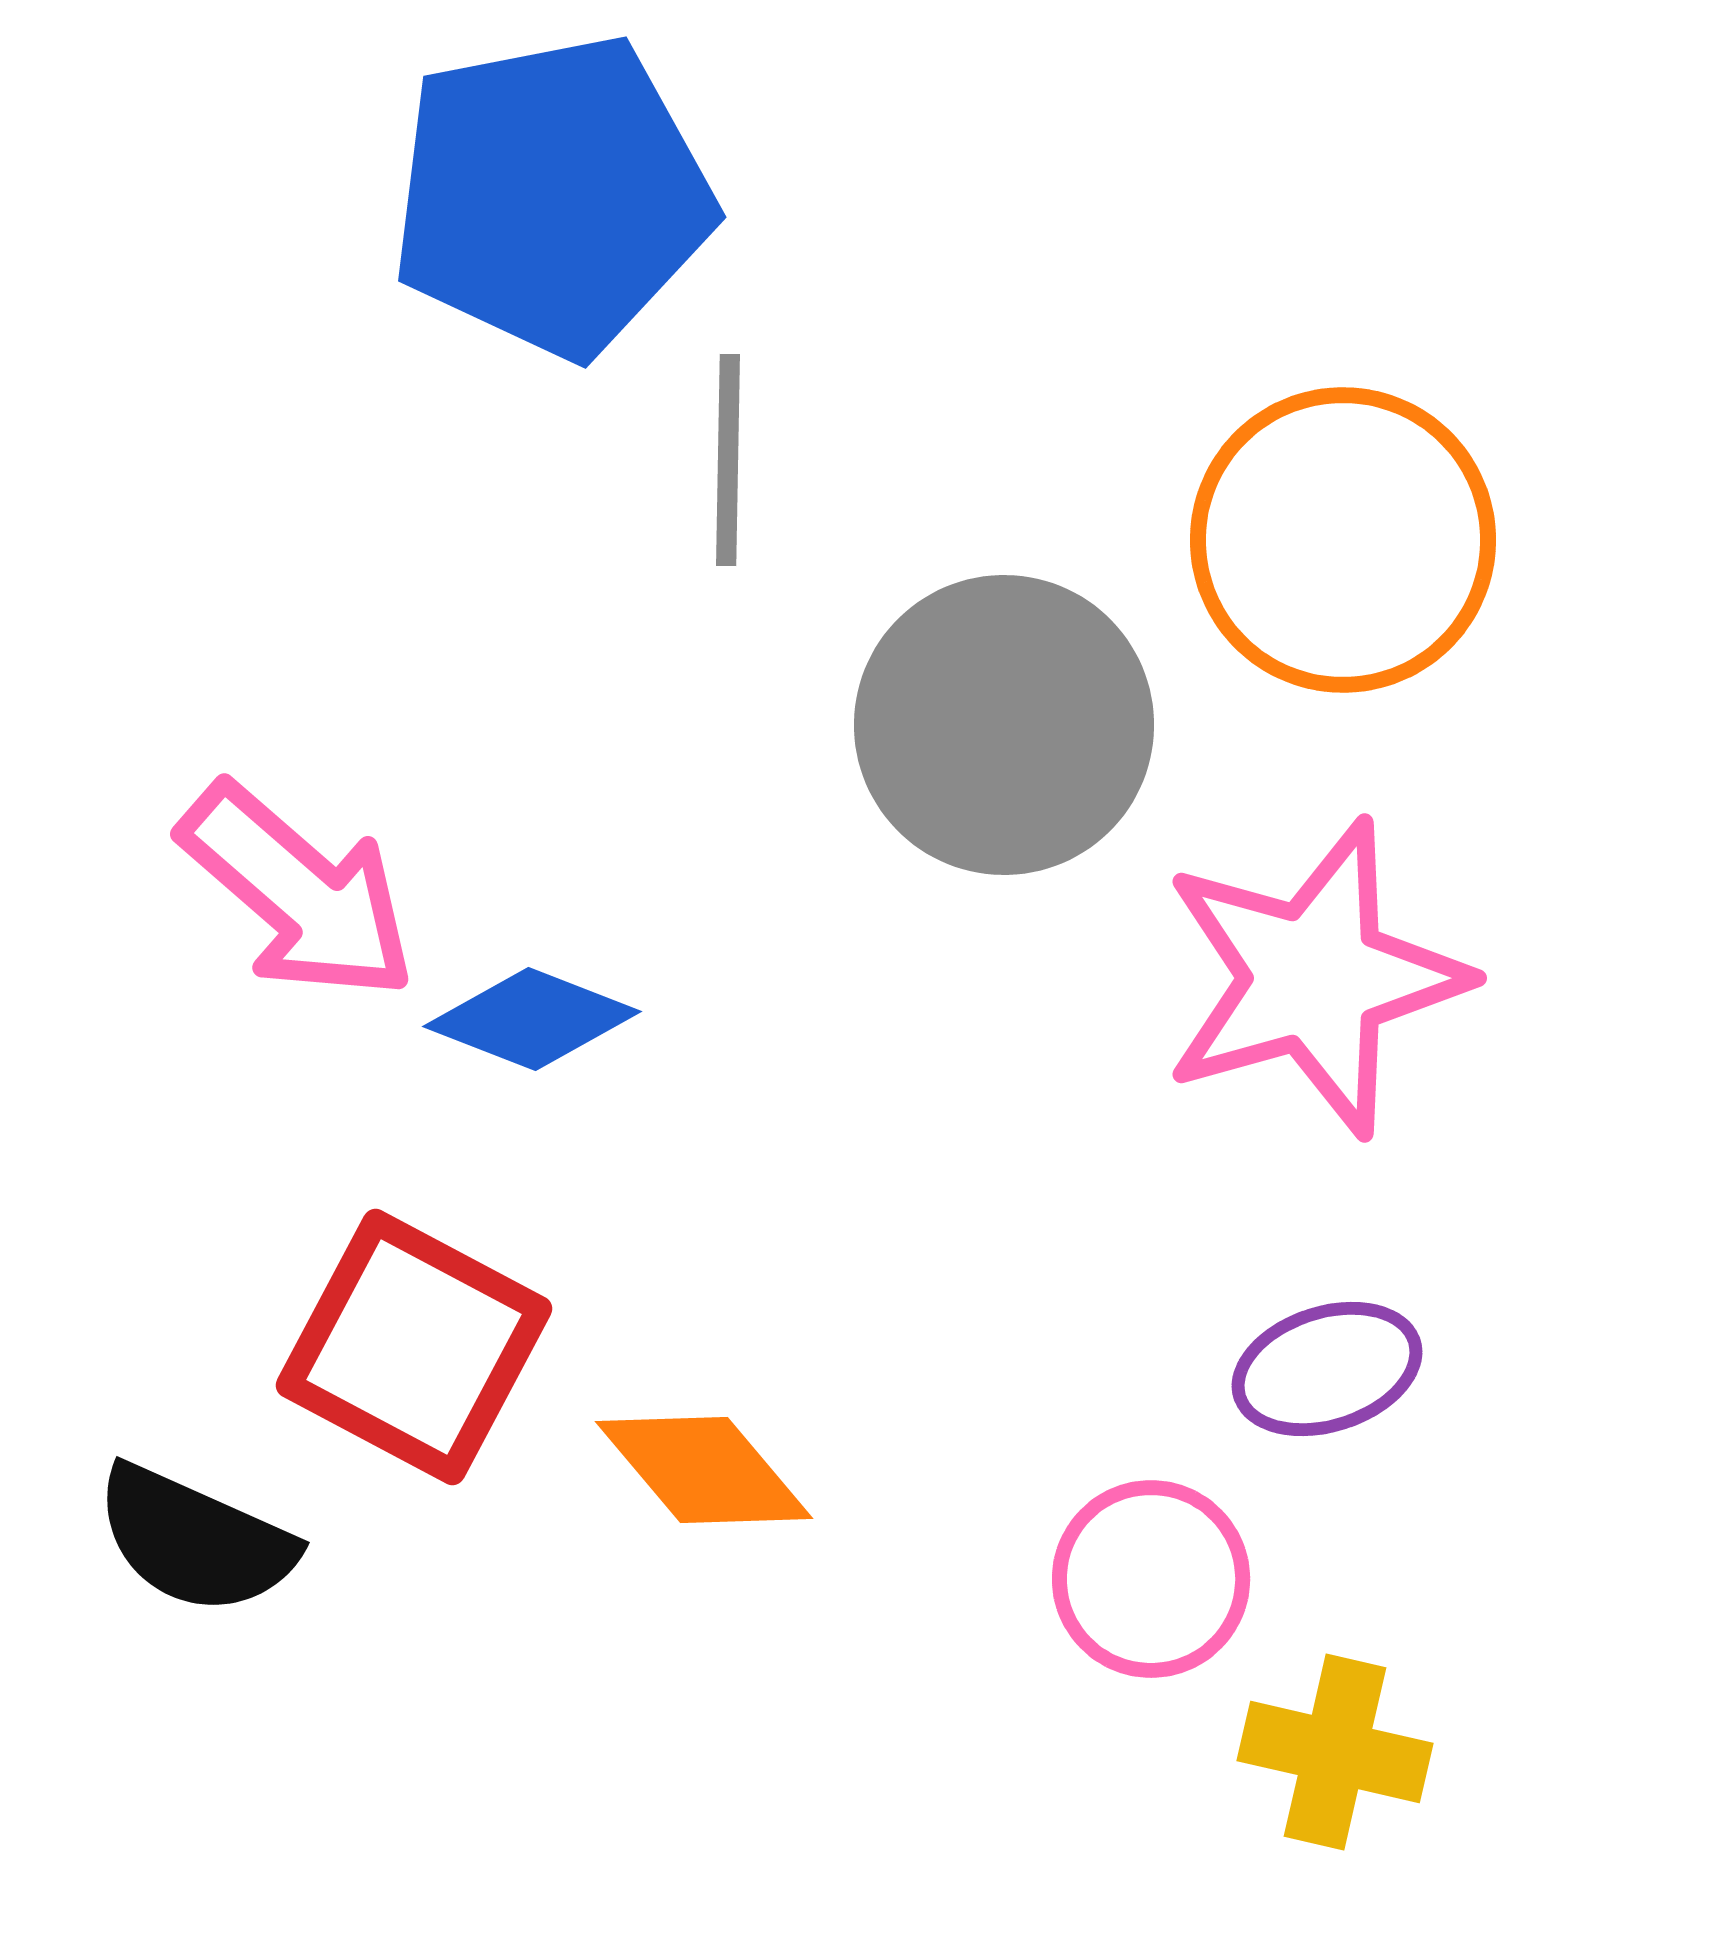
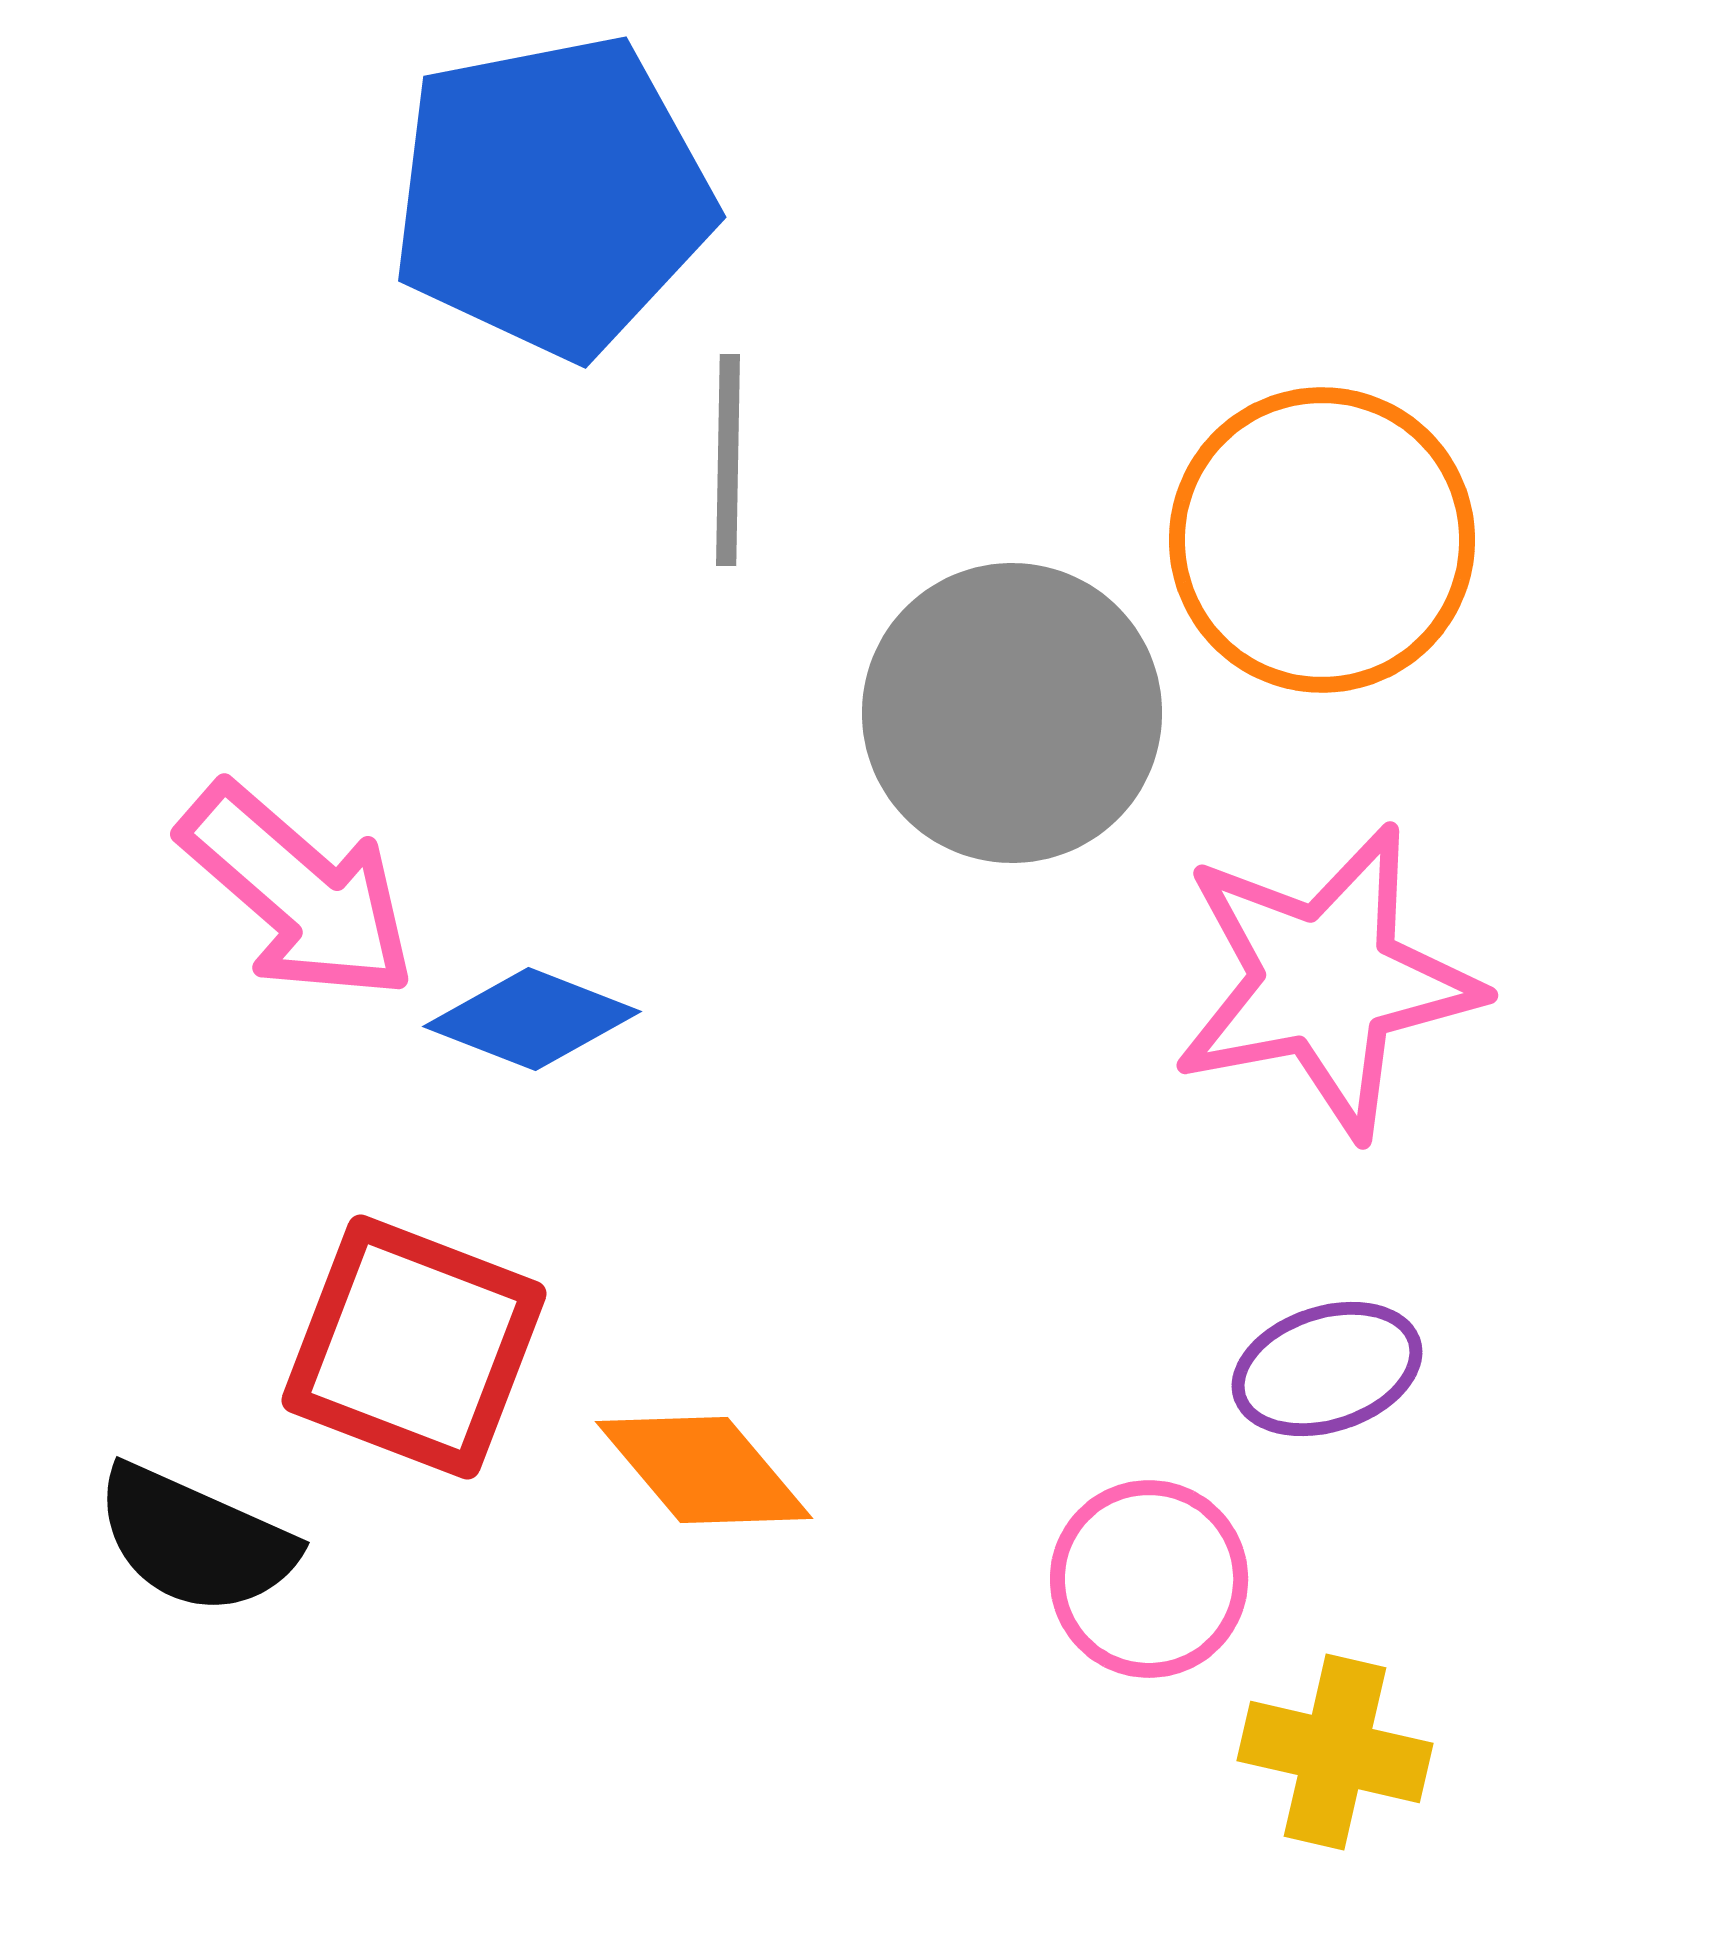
orange circle: moved 21 px left
gray circle: moved 8 px right, 12 px up
pink star: moved 12 px right, 3 px down; rotated 5 degrees clockwise
red square: rotated 7 degrees counterclockwise
pink circle: moved 2 px left
